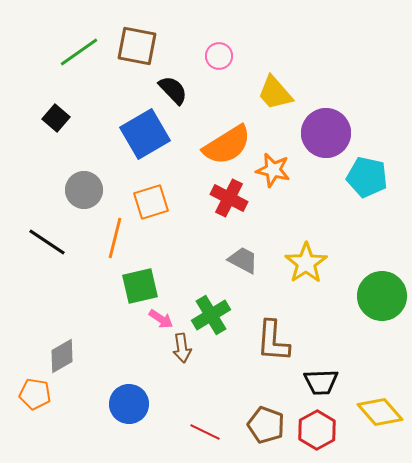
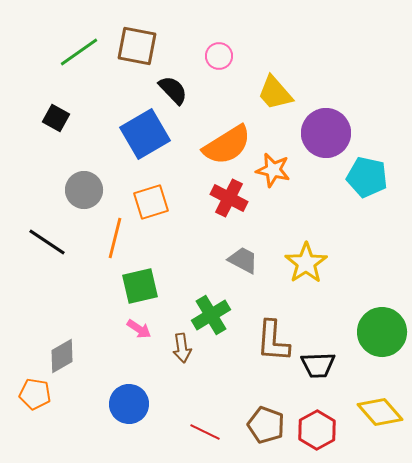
black square: rotated 12 degrees counterclockwise
green circle: moved 36 px down
pink arrow: moved 22 px left, 10 px down
black trapezoid: moved 3 px left, 17 px up
